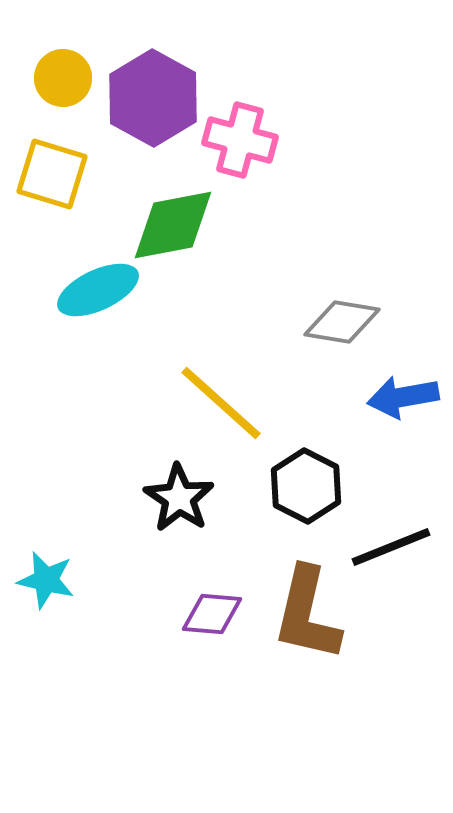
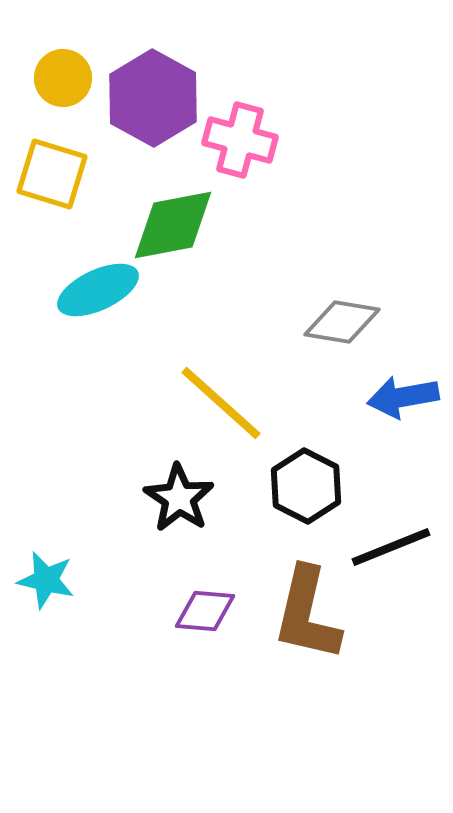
purple diamond: moved 7 px left, 3 px up
